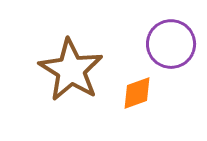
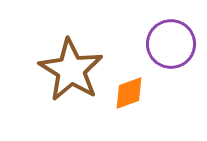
orange diamond: moved 8 px left
